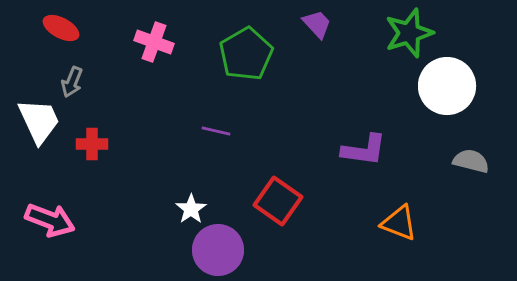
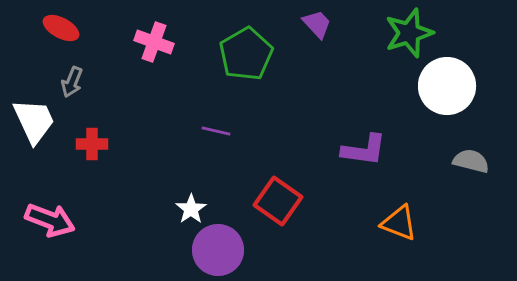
white trapezoid: moved 5 px left
